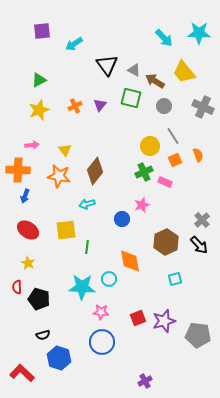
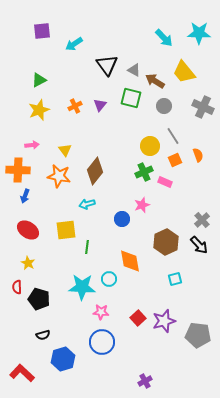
red square at (138, 318): rotated 21 degrees counterclockwise
blue hexagon at (59, 358): moved 4 px right, 1 px down; rotated 25 degrees clockwise
